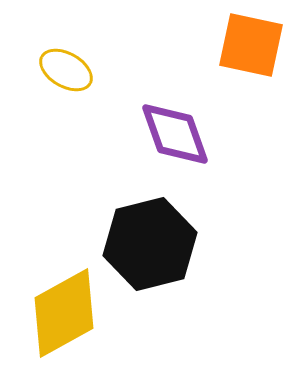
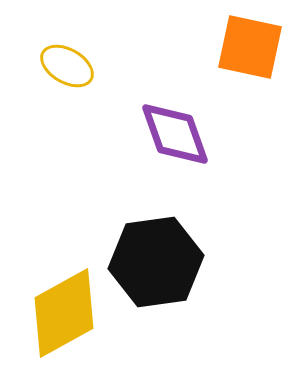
orange square: moved 1 px left, 2 px down
yellow ellipse: moved 1 px right, 4 px up
black hexagon: moved 6 px right, 18 px down; rotated 6 degrees clockwise
